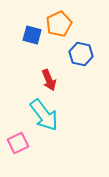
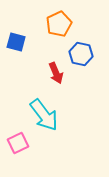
blue square: moved 16 px left, 7 px down
red arrow: moved 7 px right, 7 px up
